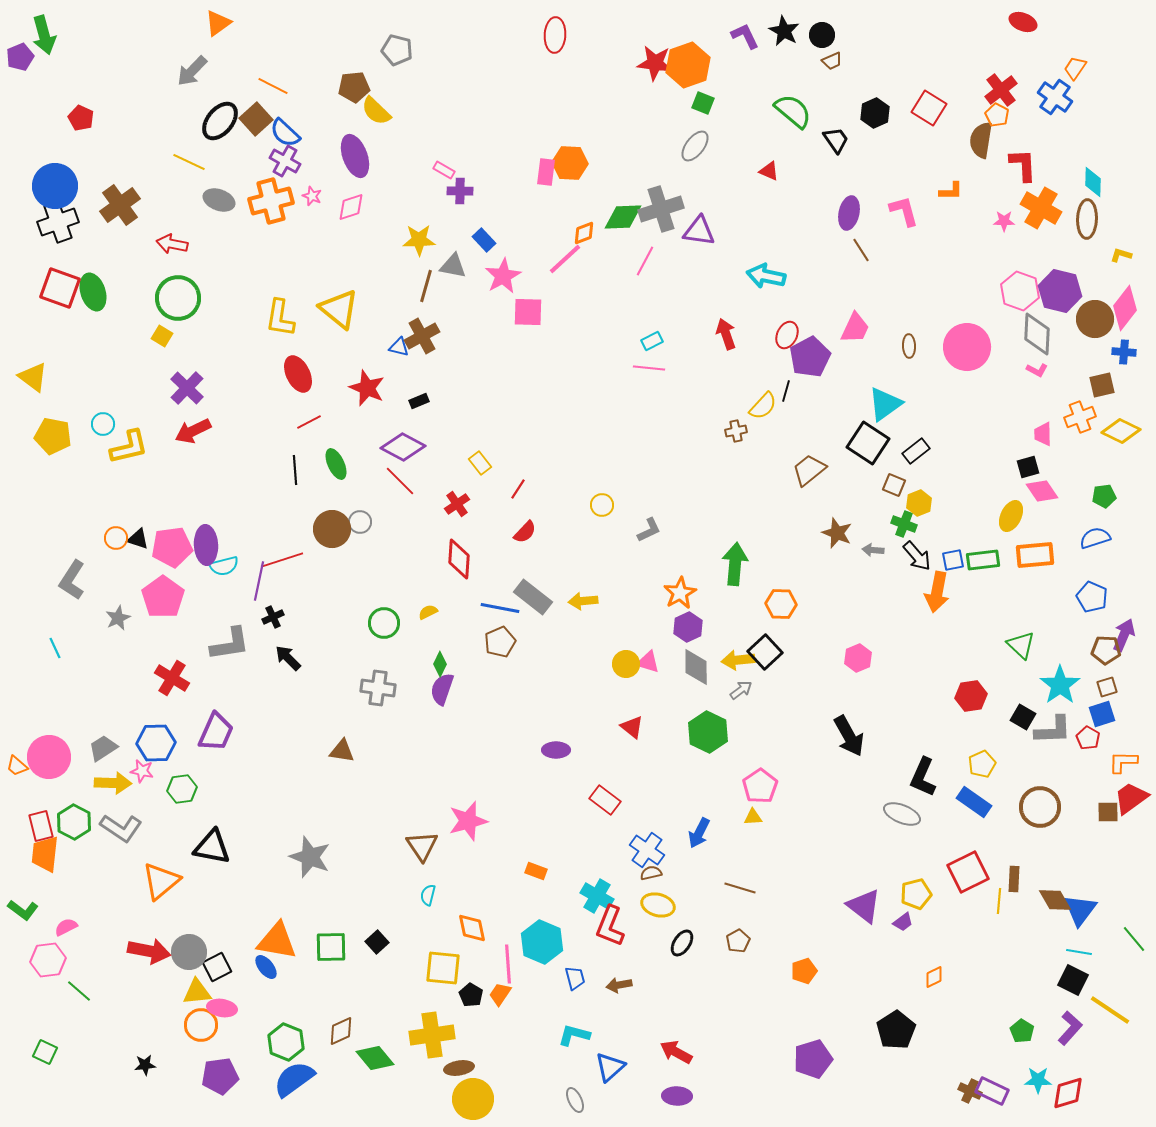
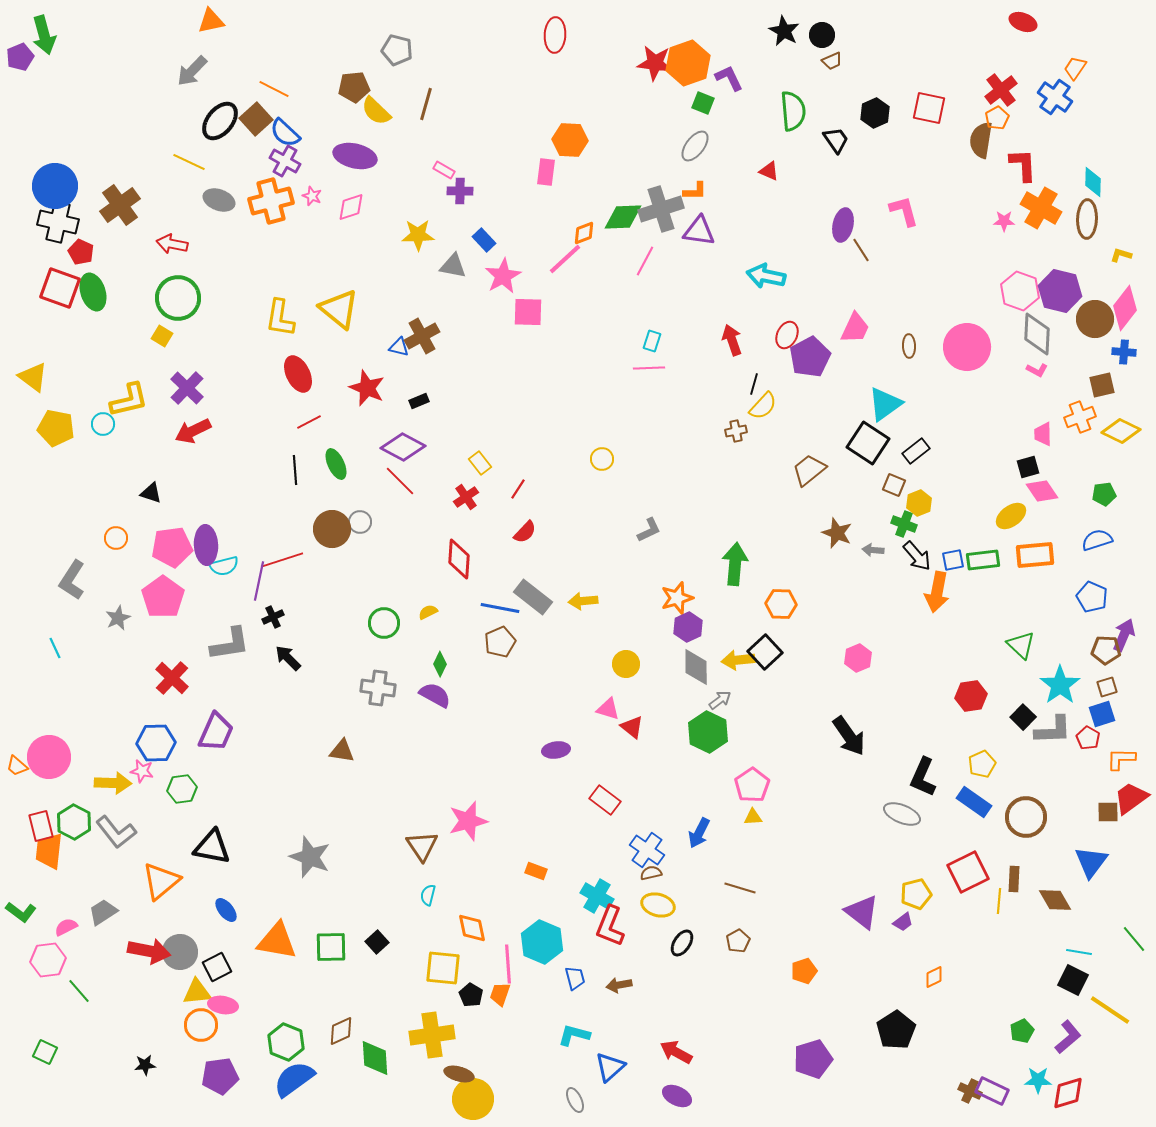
orange triangle at (218, 23): moved 7 px left, 2 px up; rotated 24 degrees clockwise
purple L-shape at (745, 36): moved 16 px left, 42 px down
orange hexagon at (688, 65): moved 2 px up
orange line at (273, 86): moved 1 px right, 3 px down
red square at (929, 108): rotated 20 degrees counterclockwise
green semicircle at (793, 111): rotated 45 degrees clockwise
orange pentagon at (997, 115): moved 3 px down; rotated 15 degrees clockwise
red pentagon at (81, 118): moved 134 px down
purple ellipse at (355, 156): rotated 57 degrees counterclockwise
orange hexagon at (570, 163): moved 23 px up
orange L-shape at (951, 191): moved 256 px left
purple ellipse at (849, 213): moved 6 px left, 12 px down
black cross at (58, 222): rotated 33 degrees clockwise
yellow star at (419, 240): moved 1 px left, 5 px up
brown line at (426, 286): moved 182 px up
red arrow at (726, 334): moved 6 px right, 6 px down
cyan rectangle at (652, 341): rotated 45 degrees counterclockwise
pink line at (649, 368): rotated 8 degrees counterclockwise
black line at (786, 391): moved 32 px left, 7 px up
yellow pentagon at (53, 436): moved 3 px right, 8 px up
yellow L-shape at (129, 447): moved 47 px up
green pentagon at (1104, 496): moved 2 px up
red cross at (457, 504): moved 9 px right, 7 px up
yellow circle at (602, 505): moved 46 px up
yellow ellipse at (1011, 516): rotated 28 degrees clockwise
blue semicircle at (1095, 538): moved 2 px right, 2 px down
black triangle at (138, 539): moved 13 px right, 46 px up
orange star at (680, 593): moved 3 px left, 5 px down; rotated 12 degrees clockwise
pink triangle at (648, 662): moved 40 px left, 47 px down
red cross at (172, 678): rotated 12 degrees clockwise
purple semicircle at (442, 689): moved 7 px left, 6 px down; rotated 100 degrees clockwise
gray arrow at (741, 690): moved 21 px left, 10 px down
black square at (1023, 717): rotated 15 degrees clockwise
black arrow at (849, 736): rotated 6 degrees counterclockwise
gray trapezoid at (103, 748): moved 164 px down
purple ellipse at (556, 750): rotated 8 degrees counterclockwise
orange L-shape at (1123, 762): moved 2 px left, 3 px up
pink pentagon at (760, 786): moved 8 px left, 1 px up
brown circle at (1040, 807): moved 14 px left, 10 px down
gray L-shape at (121, 828): moved 5 px left, 4 px down; rotated 18 degrees clockwise
orange trapezoid at (45, 854): moved 4 px right, 3 px up
purple triangle at (864, 906): moved 2 px left, 6 px down
green L-shape at (23, 910): moved 2 px left, 2 px down
blue triangle at (1080, 910): moved 11 px right, 48 px up
gray circle at (189, 952): moved 9 px left
blue ellipse at (266, 967): moved 40 px left, 57 px up
green line at (79, 991): rotated 8 degrees clockwise
orange trapezoid at (500, 994): rotated 15 degrees counterclockwise
pink ellipse at (222, 1008): moved 1 px right, 3 px up
purple L-shape at (1070, 1028): moved 2 px left, 9 px down; rotated 8 degrees clockwise
green pentagon at (1022, 1031): rotated 15 degrees clockwise
green diamond at (375, 1058): rotated 36 degrees clockwise
brown ellipse at (459, 1068): moved 6 px down; rotated 24 degrees clockwise
purple ellipse at (677, 1096): rotated 24 degrees clockwise
